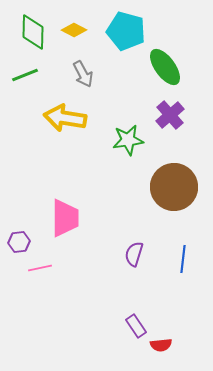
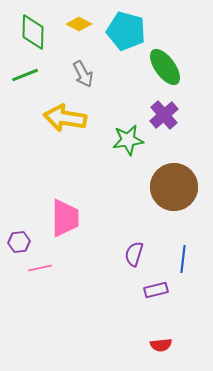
yellow diamond: moved 5 px right, 6 px up
purple cross: moved 6 px left
purple rectangle: moved 20 px right, 36 px up; rotated 70 degrees counterclockwise
